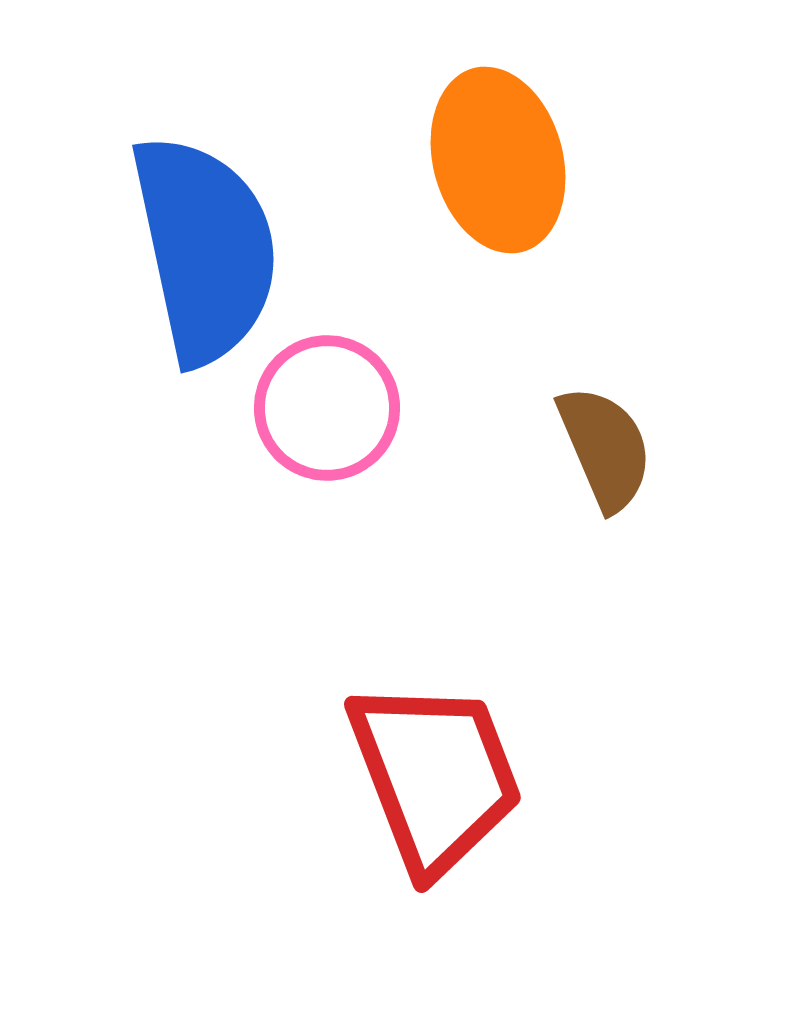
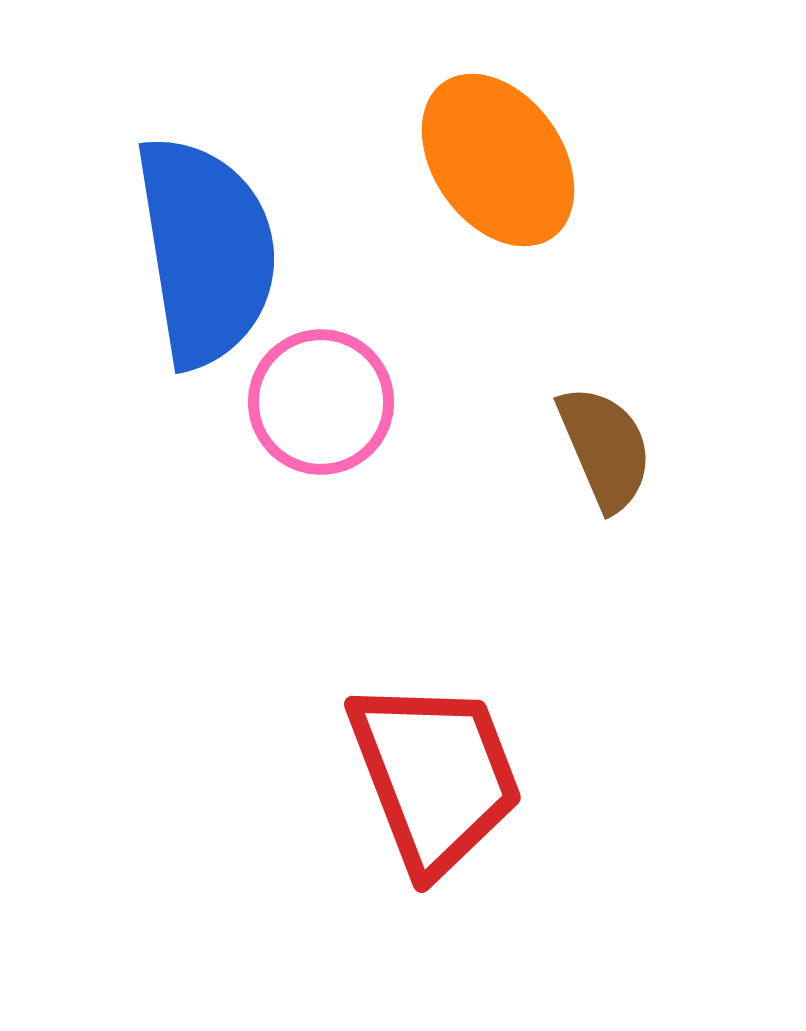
orange ellipse: rotated 20 degrees counterclockwise
blue semicircle: moved 1 px right, 2 px down; rotated 3 degrees clockwise
pink circle: moved 6 px left, 6 px up
